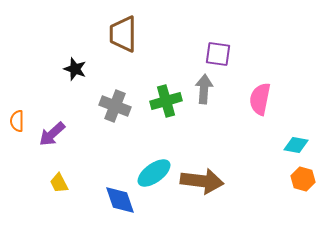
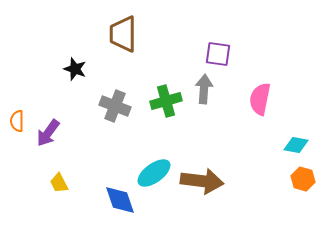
purple arrow: moved 4 px left, 1 px up; rotated 12 degrees counterclockwise
